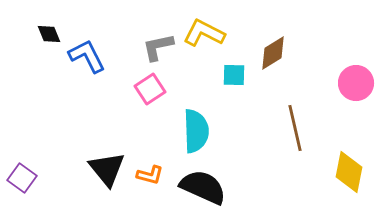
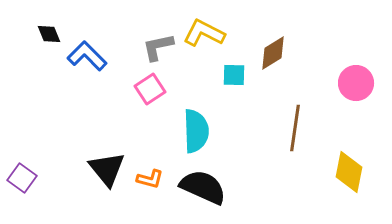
blue L-shape: rotated 18 degrees counterclockwise
brown line: rotated 21 degrees clockwise
orange L-shape: moved 4 px down
